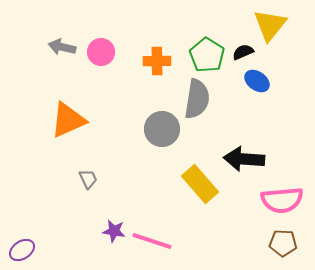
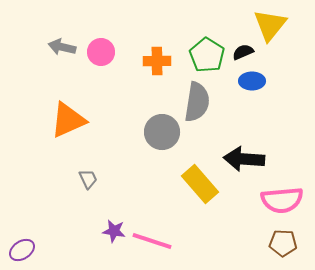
blue ellipse: moved 5 px left; rotated 35 degrees counterclockwise
gray semicircle: moved 3 px down
gray circle: moved 3 px down
